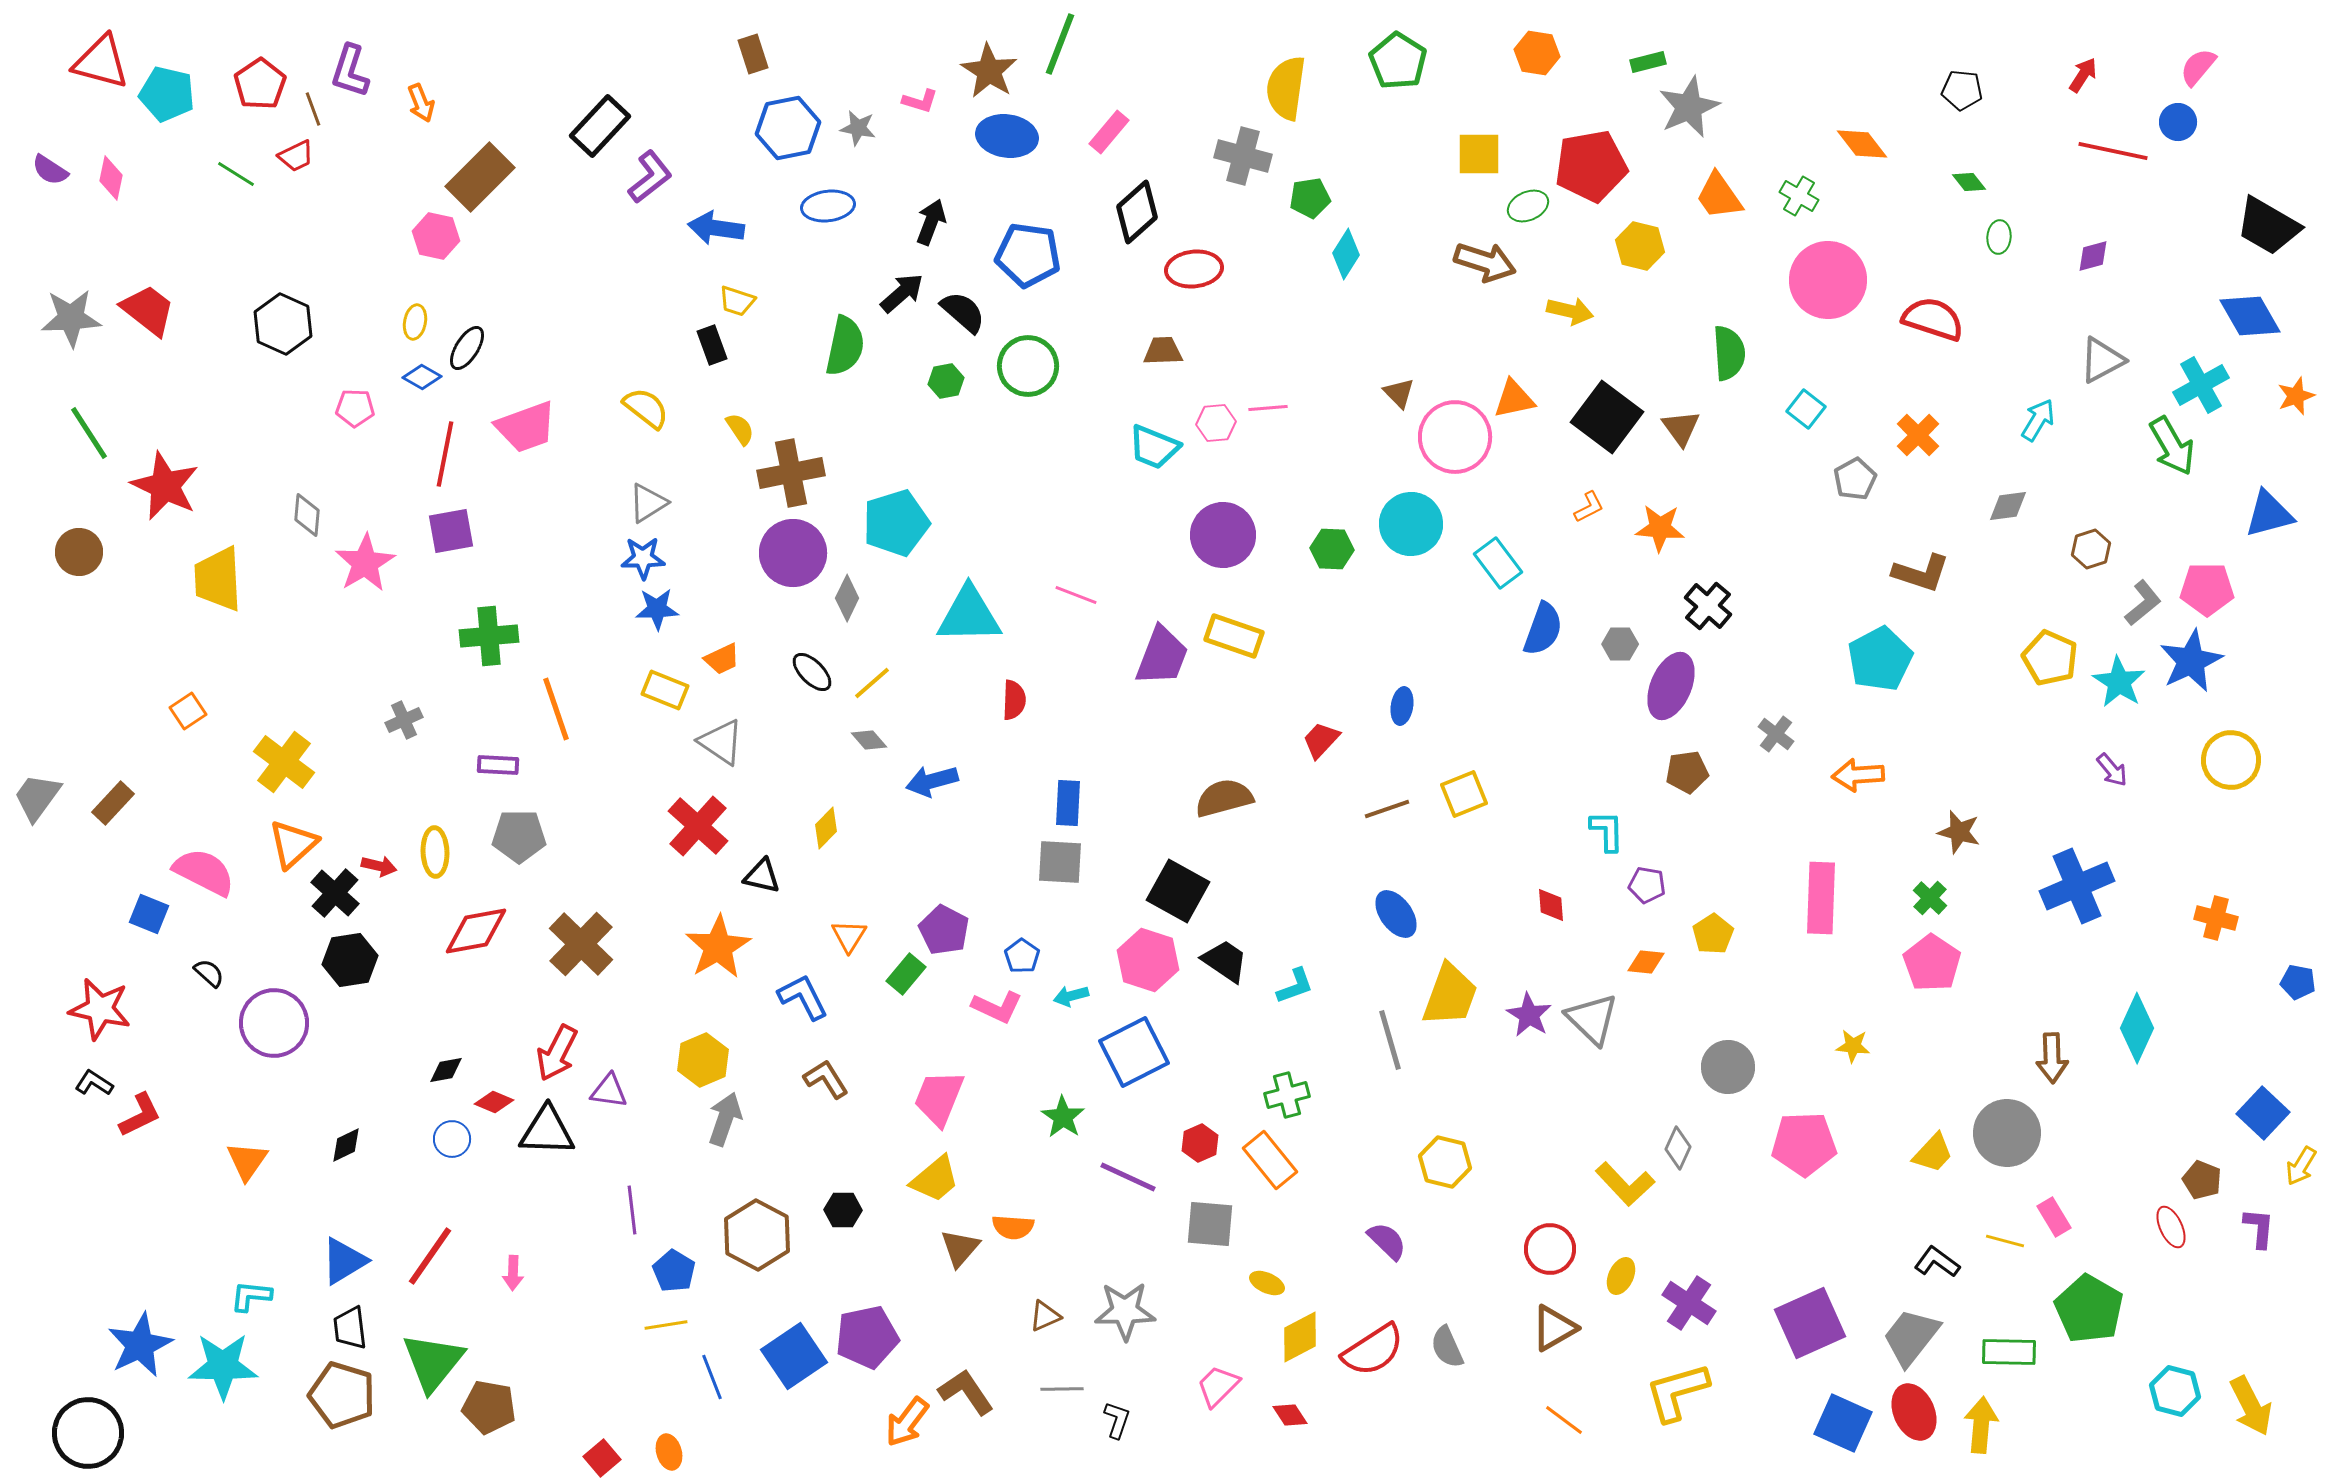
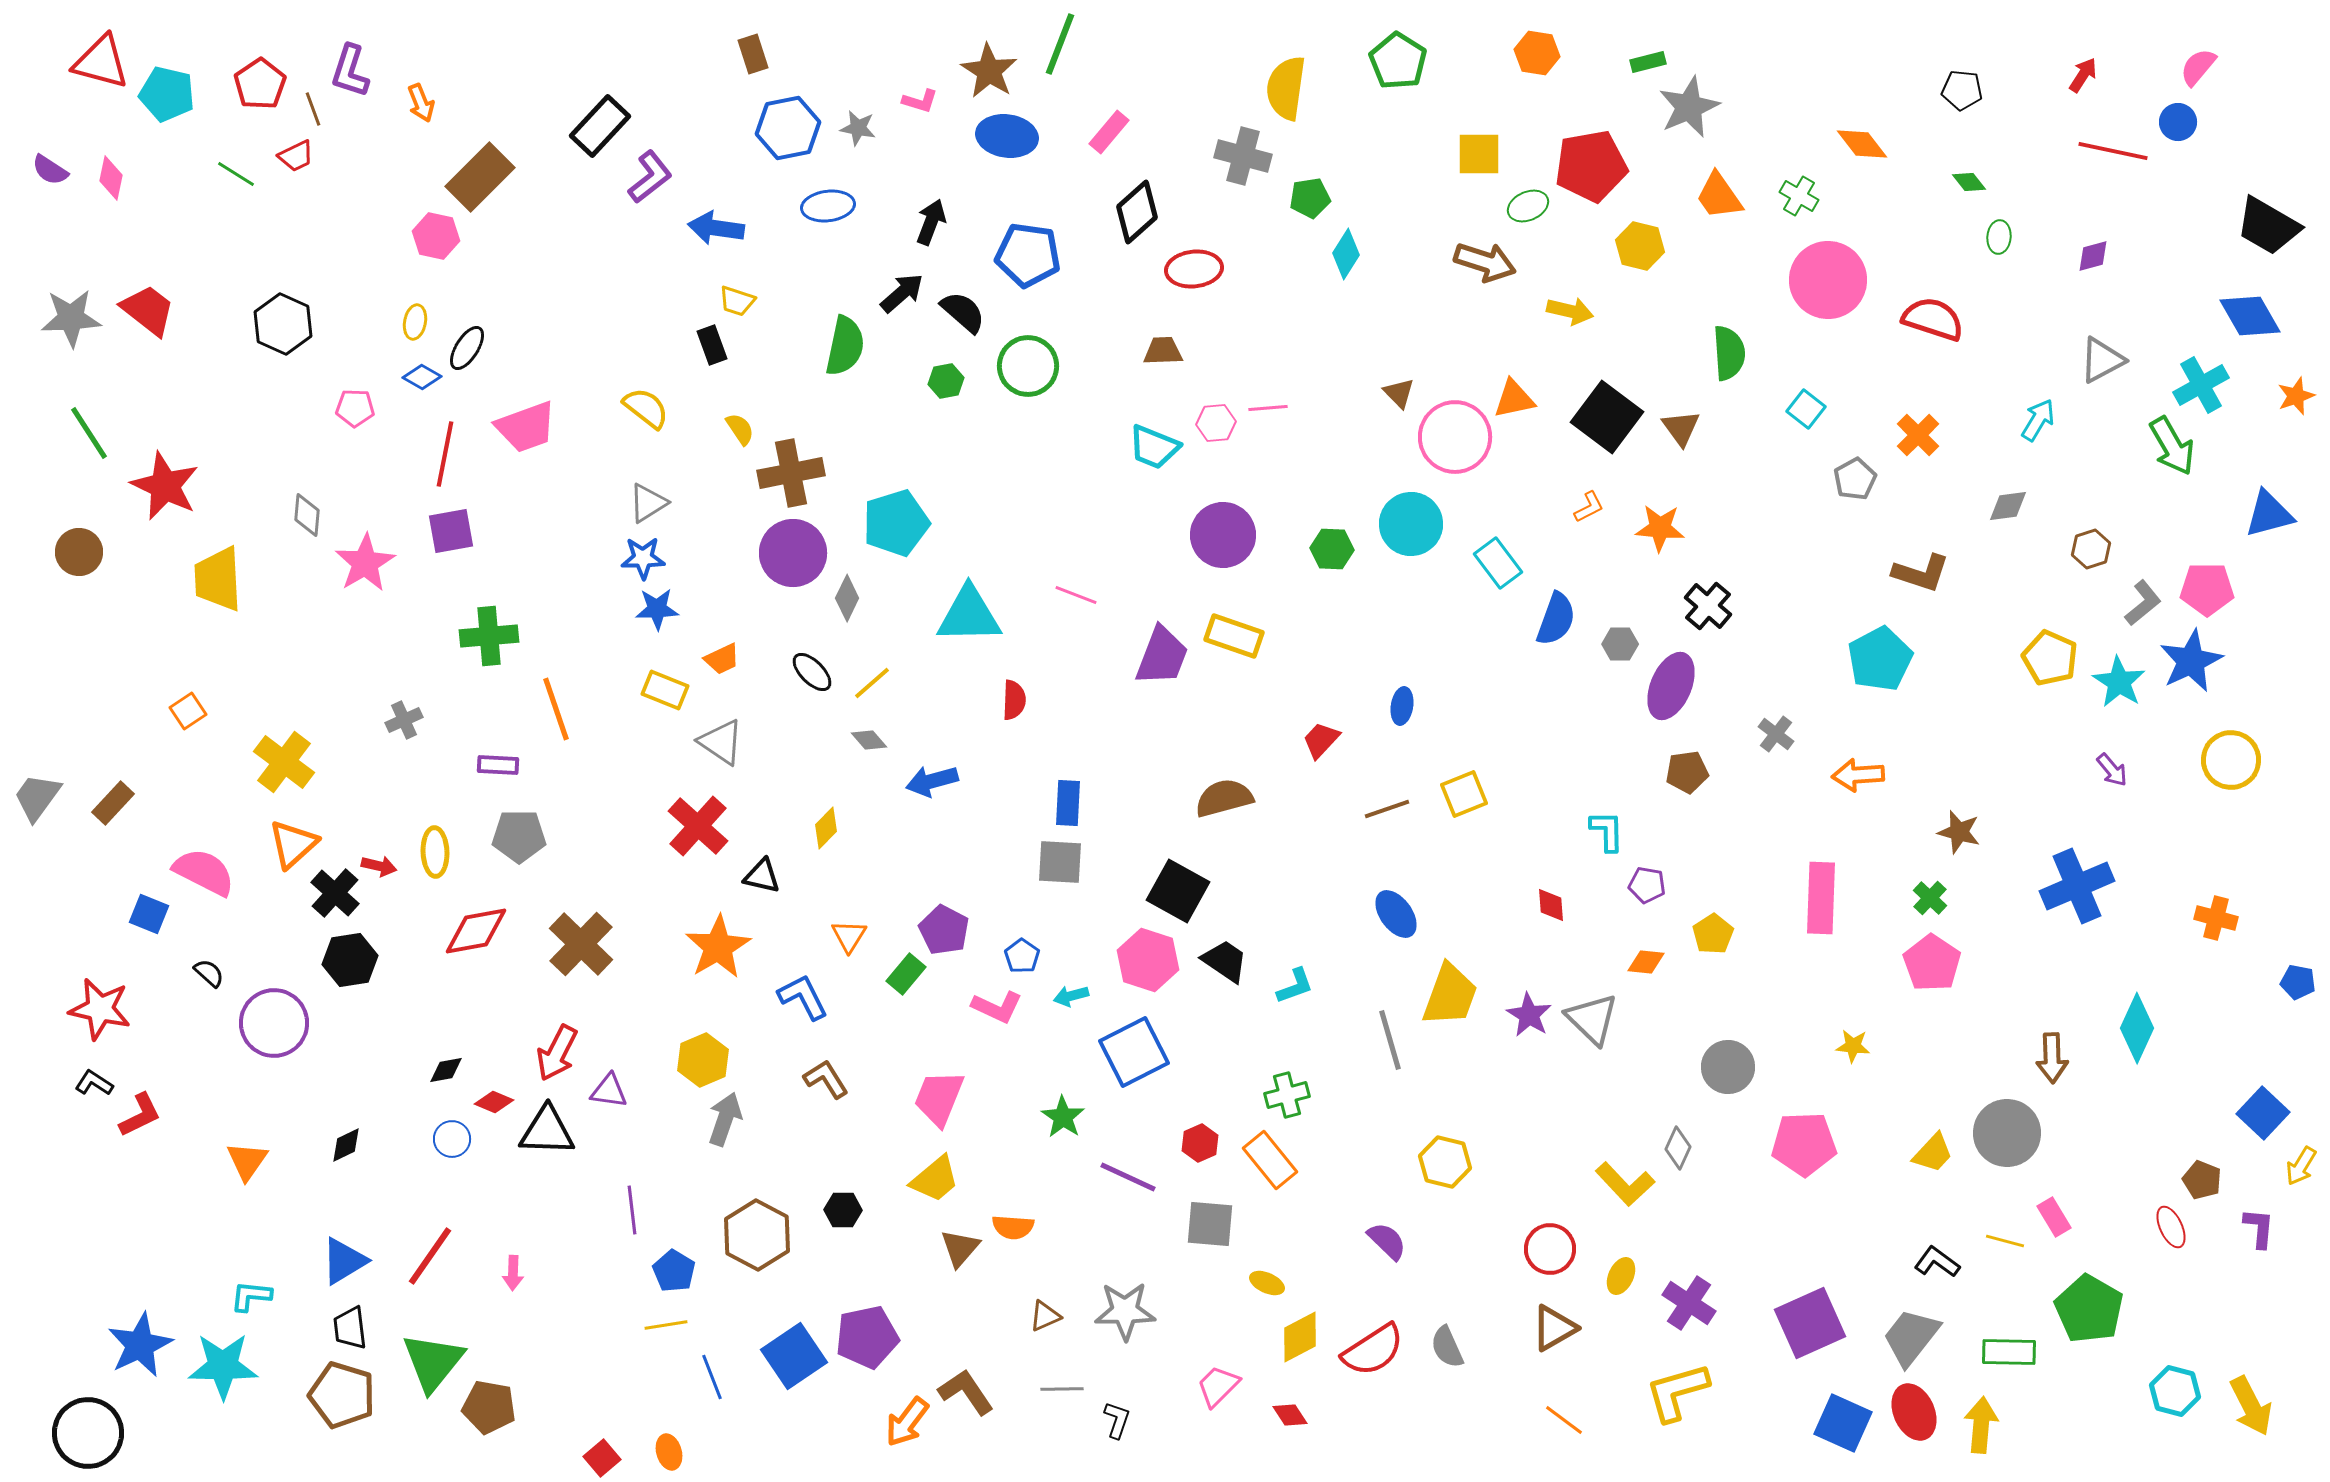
blue semicircle at (1543, 629): moved 13 px right, 10 px up
